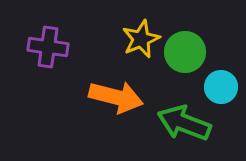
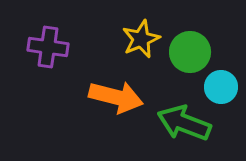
green circle: moved 5 px right
